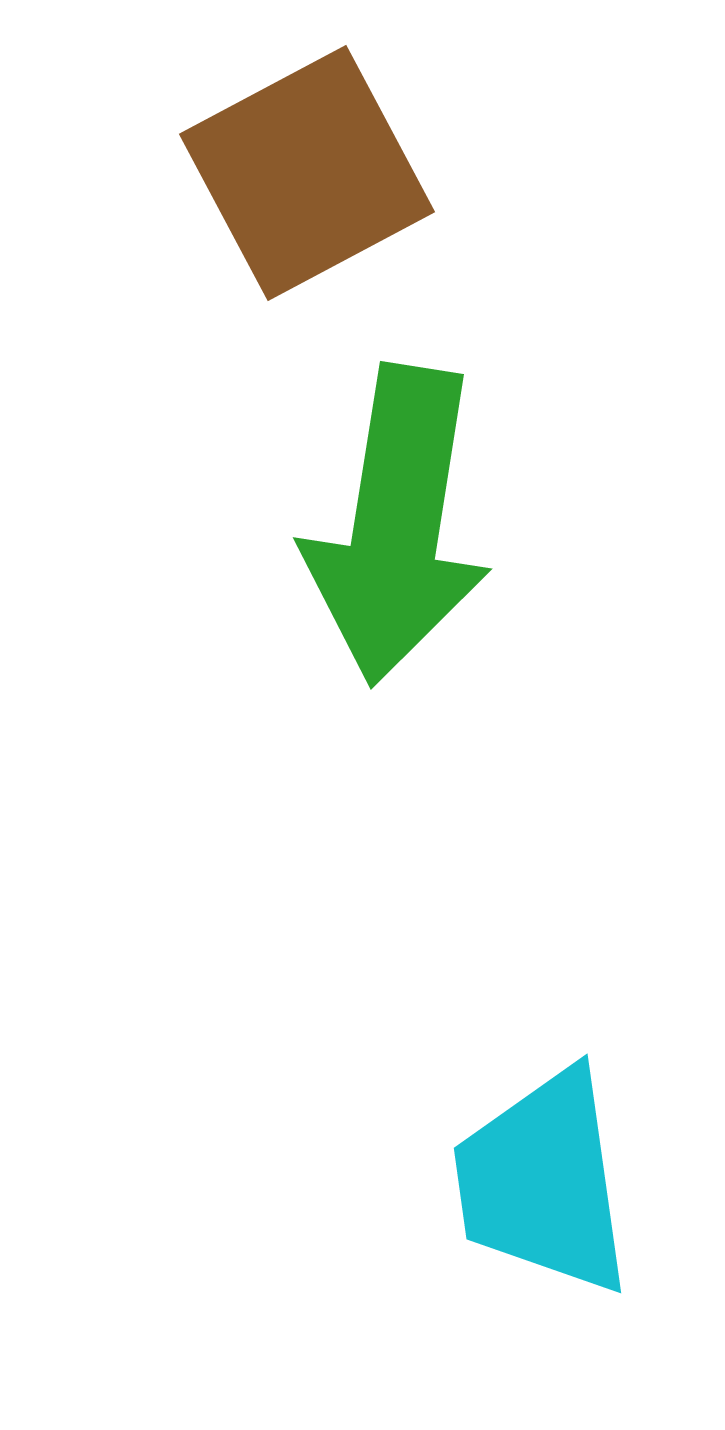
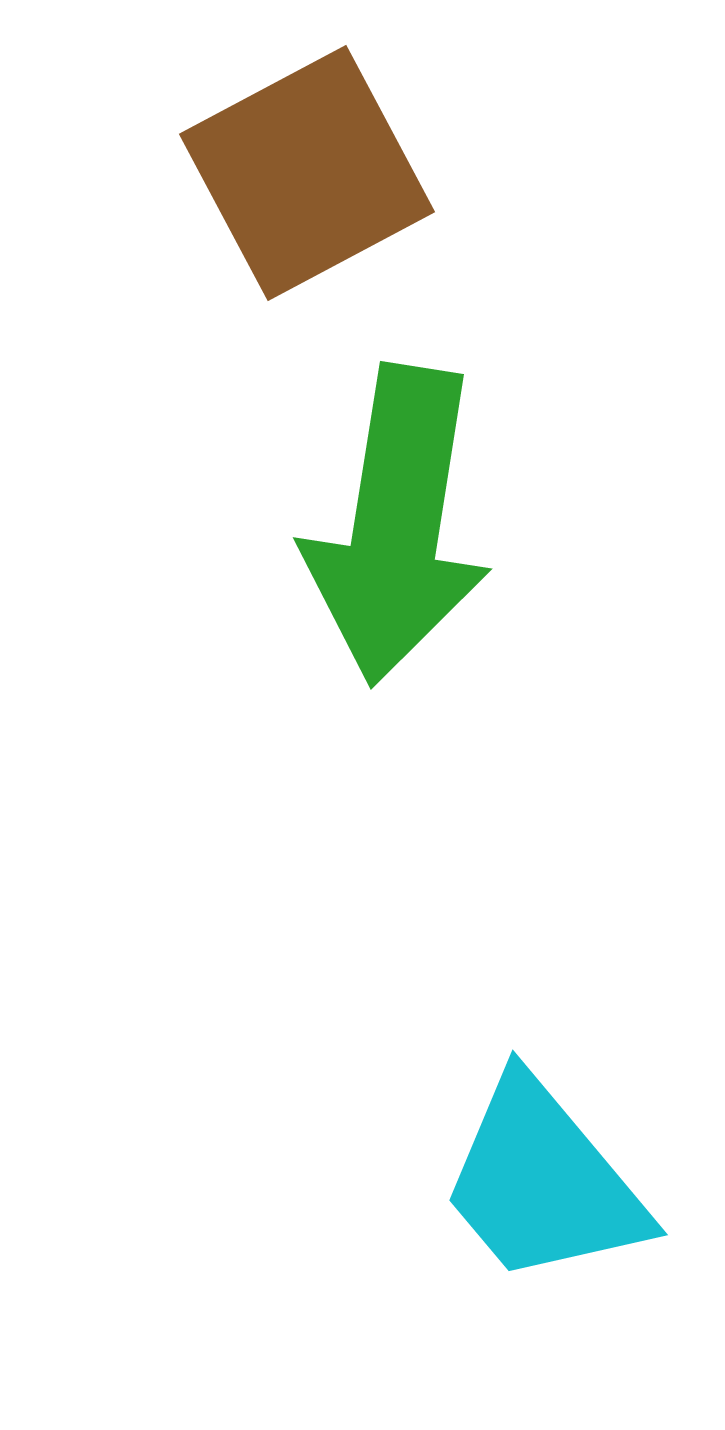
cyan trapezoid: rotated 32 degrees counterclockwise
